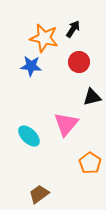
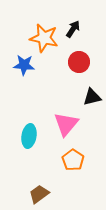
blue star: moved 7 px left, 1 px up
cyan ellipse: rotated 55 degrees clockwise
orange pentagon: moved 17 px left, 3 px up
